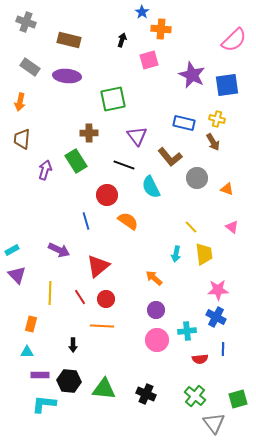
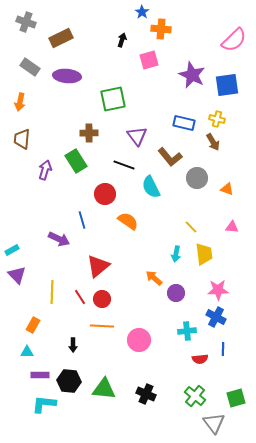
brown rectangle at (69, 40): moved 8 px left, 2 px up; rotated 40 degrees counterclockwise
red circle at (107, 195): moved 2 px left, 1 px up
blue line at (86, 221): moved 4 px left, 1 px up
pink triangle at (232, 227): rotated 32 degrees counterclockwise
purple arrow at (59, 250): moved 11 px up
yellow line at (50, 293): moved 2 px right, 1 px up
red circle at (106, 299): moved 4 px left
purple circle at (156, 310): moved 20 px right, 17 px up
orange rectangle at (31, 324): moved 2 px right, 1 px down; rotated 14 degrees clockwise
pink circle at (157, 340): moved 18 px left
green square at (238, 399): moved 2 px left, 1 px up
